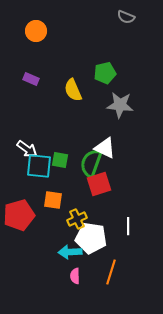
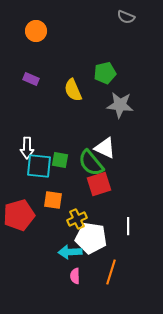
white arrow: moved 1 px up; rotated 55 degrees clockwise
green semicircle: rotated 60 degrees counterclockwise
